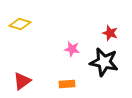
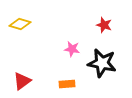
red star: moved 6 px left, 8 px up
black star: moved 2 px left, 1 px down
